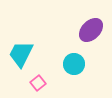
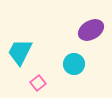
purple ellipse: rotated 15 degrees clockwise
cyan trapezoid: moved 1 px left, 2 px up
